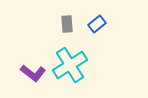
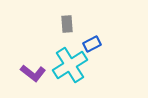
blue rectangle: moved 5 px left, 20 px down; rotated 12 degrees clockwise
